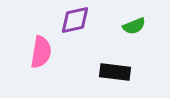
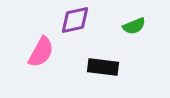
pink semicircle: rotated 20 degrees clockwise
black rectangle: moved 12 px left, 5 px up
